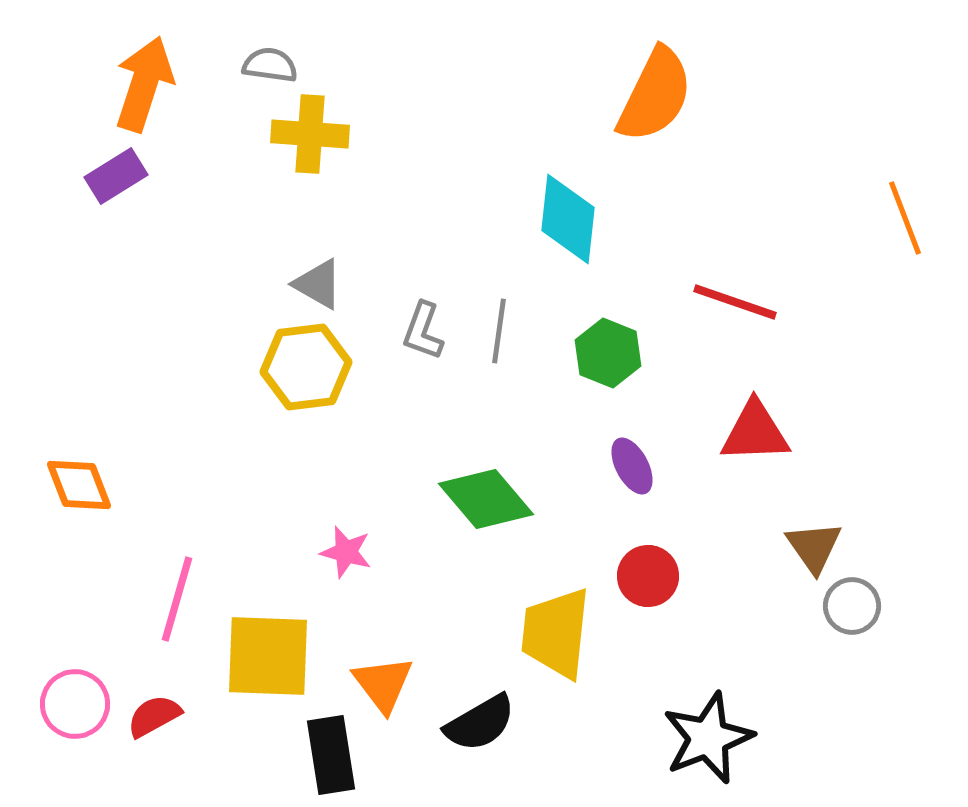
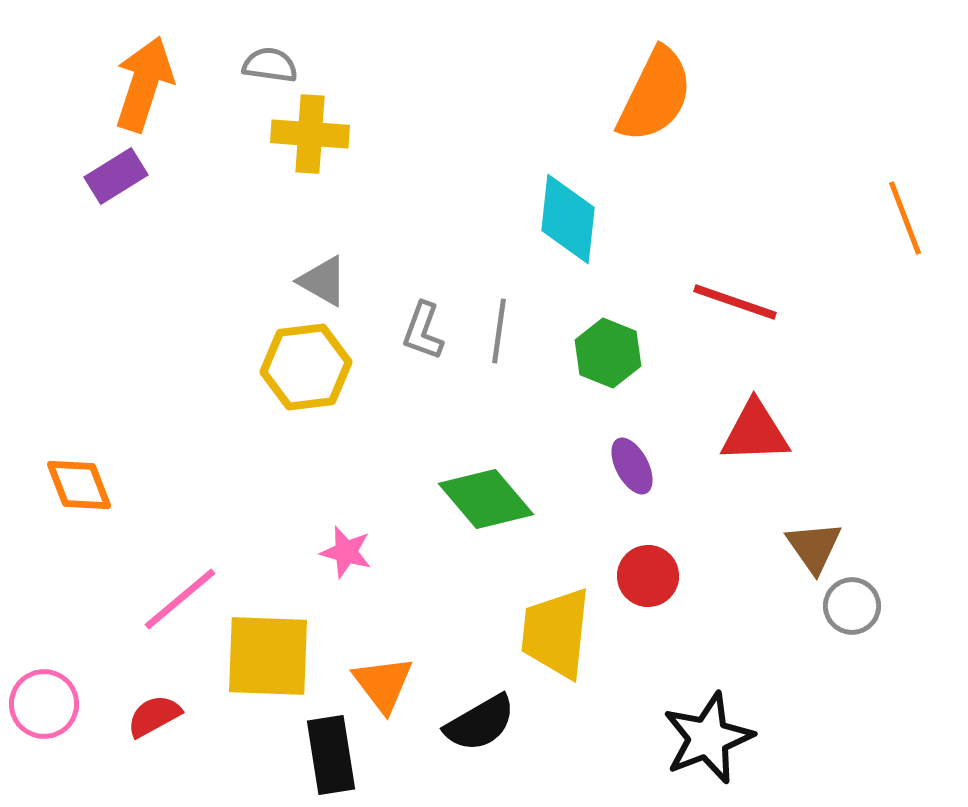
gray triangle: moved 5 px right, 3 px up
pink line: moved 3 px right; rotated 34 degrees clockwise
pink circle: moved 31 px left
